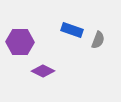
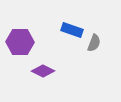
gray semicircle: moved 4 px left, 3 px down
